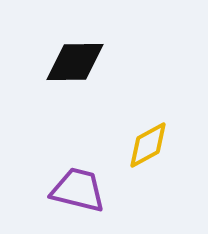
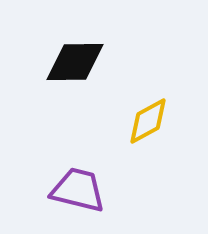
yellow diamond: moved 24 px up
